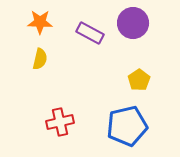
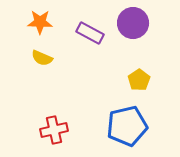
yellow semicircle: moved 2 px right, 1 px up; rotated 100 degrees clockwise
red cross: moved 6 px left, 8 px down
